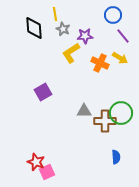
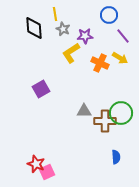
blue circle: moved 4 px left
purple square: moved 2 px left, 3 px up
red star: moved 2 px down
